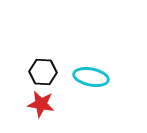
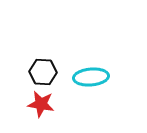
cyan ellipse: rotated 16 degrees counterclockwise
